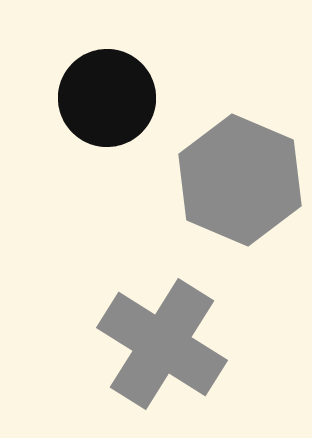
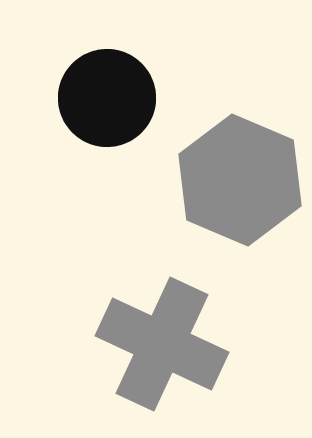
gray cross: rotated 7 degrees counterclockwise
